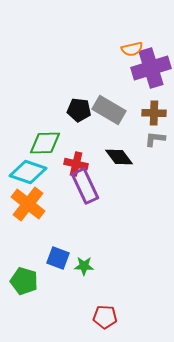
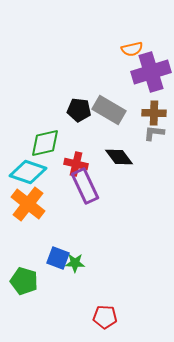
purple cross: moved 4 px down
gray L-shape: moved 1 px left, 6 px up
green diamond: rotated 12 degrees counterclockwise
green star: moved 9 px left, 3 px up
